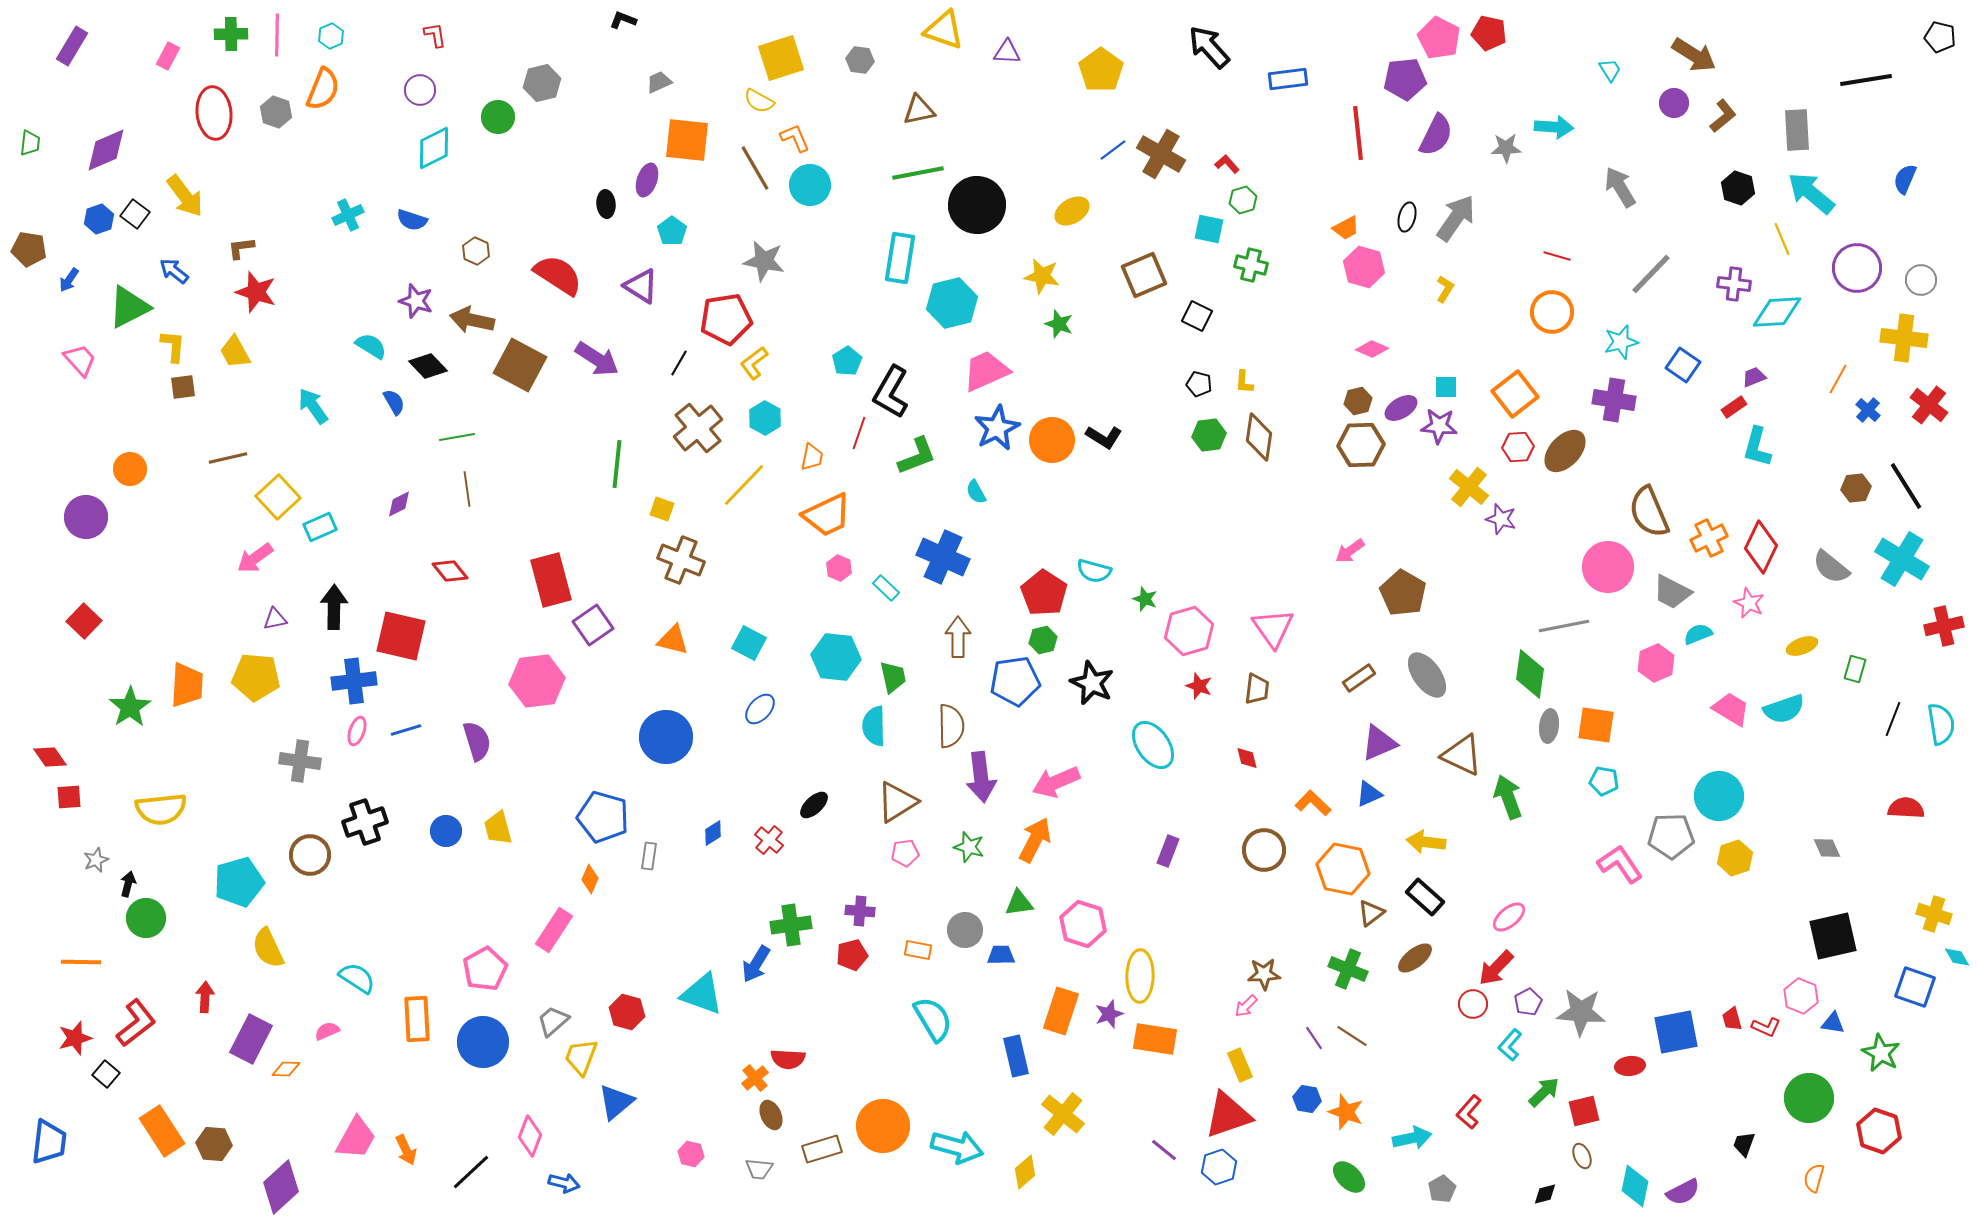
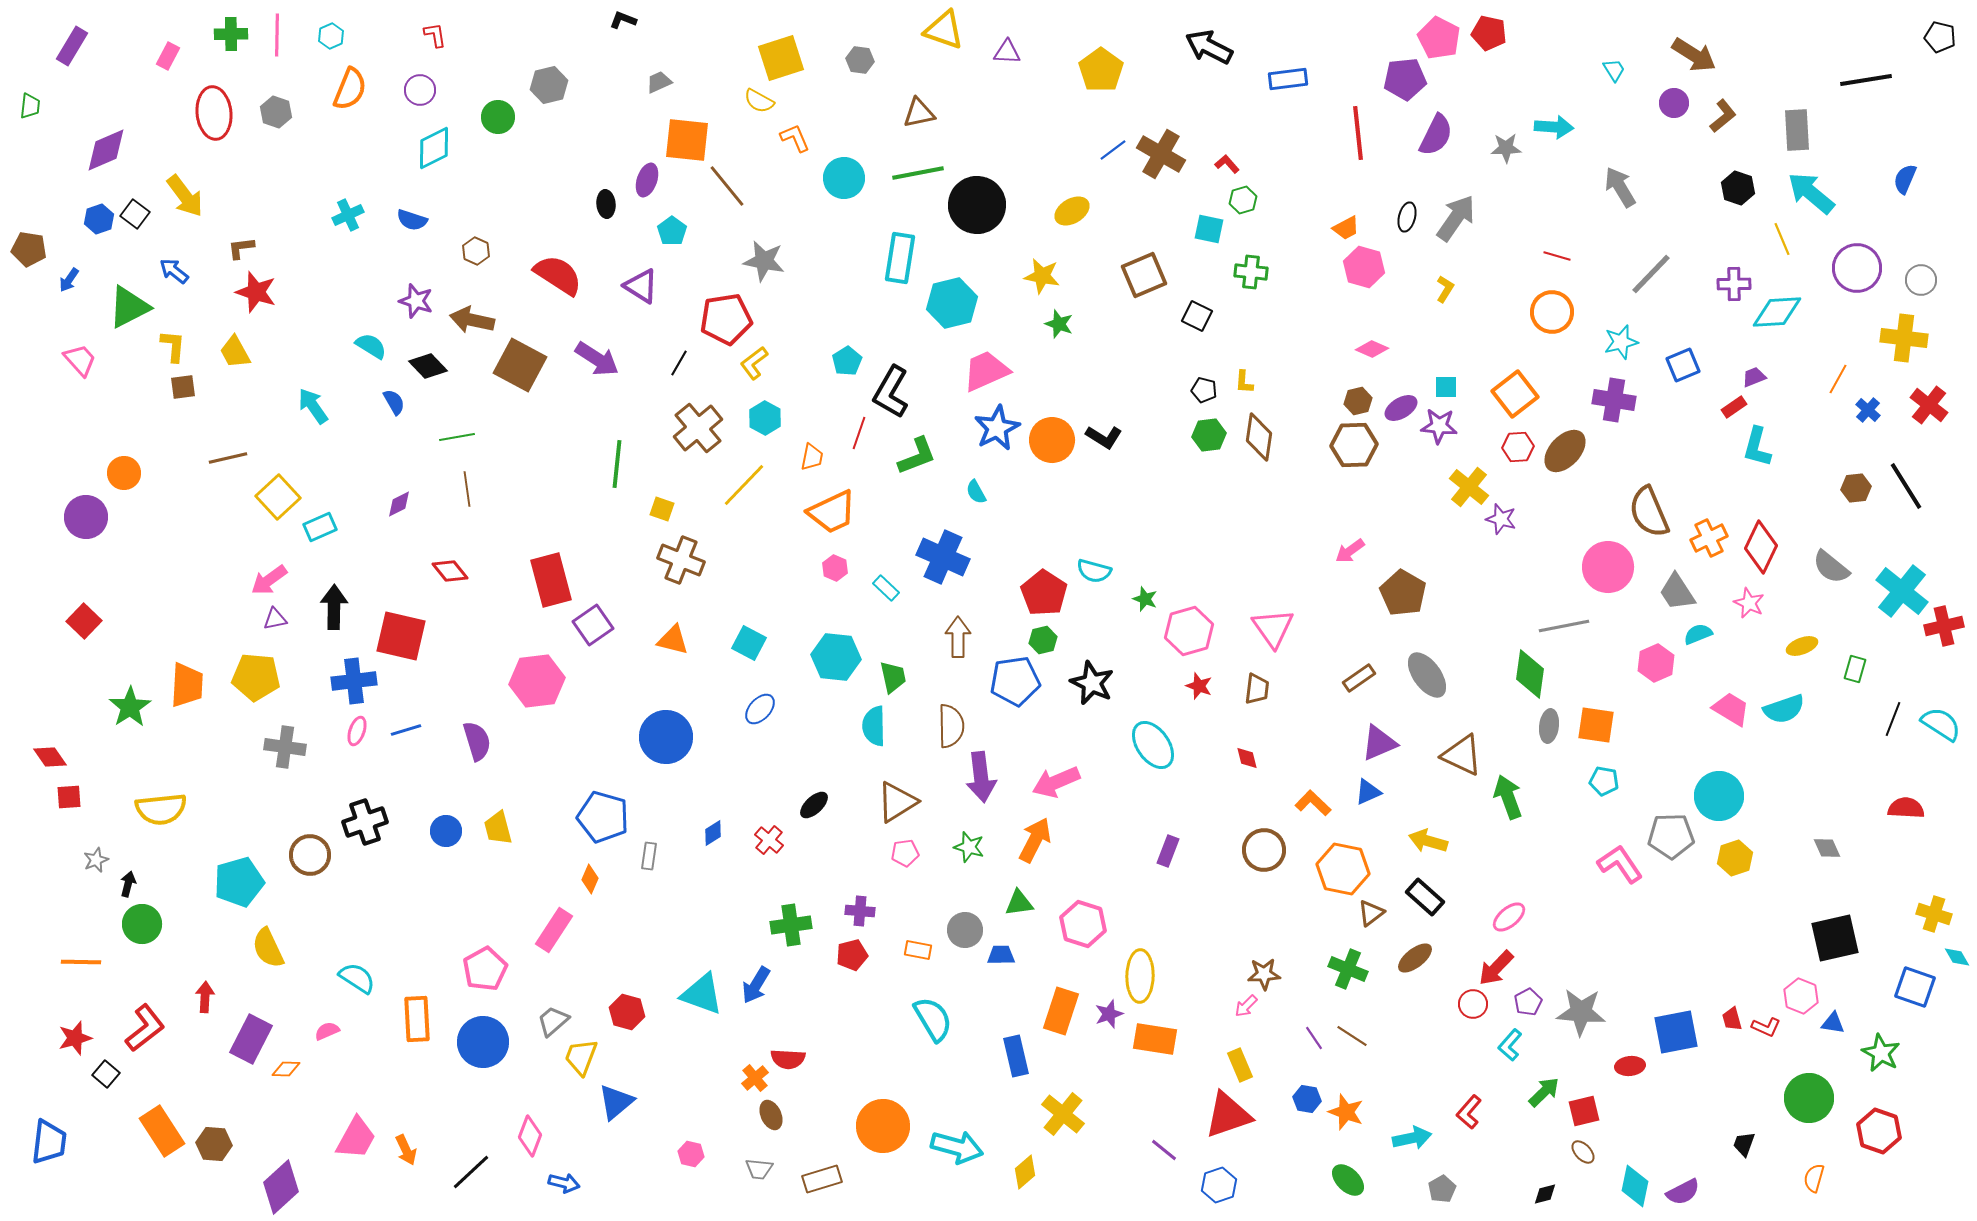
black arrow at (1209, 47): rotated 21 degrees counterclockwise
cyan trapezoid at (1610, 70): moved 4 px right
gray hexagon at (542, 83): moved 7 px right, 2 px down
orange semicircle at (323, 89): moved 27 px right
brown triangle at (919, 110): moved 3 px down
green trapezoid at (30, 143): moved 37 px up
brown line at (755, 168): moved 28 px left, 18 px down; rotated 9 degrees counterclockwise
cyan circle at (810, 185): moved 34 px right, 7 px up
green cross at (1251, 265): moved 7 px down; rotated 8 degrees counterclockwise
purple cross at (1734, 284): rotated 8 degrees counterclockwise
blue square at (1683, 365): rotated 32 degrees clockwise
black pentagon at (1199, 384): moved 5 px right, 6 px down
brown hexagon at (1361, 445): moved 7 px left
orange circle at (130, 469): moved 6 px left, 4 px down
orange trapezoid at (827, 515): moved 5 px right, 3 px up
pink arrow at (255, 558): moved 14 px right, 22 px down
cyan cross at (1902, 559): moved 32 px down; rotated 8 degrees clockwise
pink hexagon at (839, 568): moved 4 px left
gray trapezoid at (1672, 592): moved 5 px right; rotated 30 degrees clockwise
cyan semicircle at (1941, 724): rotated 48 degrees counterclockwise
gray cross at (300, 761): moved 15 px left, 14 px up
blue triangle at (1369, 794): moved 1 px left, 2 px up
yellow arrow at (1426, 842): moved 2 px right, 1 px up; rotated 9 degrees clockwise
green circle at (146, 918): moved 4 px left, 6 px down
black square at (1833, 936): moved 2 px right, 2 px down
blue arrow at (756, 964): moved 21 px down
red L-shape at (136, 1023): moved 9 px right, 5 px down
brown rectangle at (822, 1149): moved 30 px down
brown ellipse at (1582, 1156): moved 1 px right, 4 px up; rotated 20 degrees counterclockwise
blue hexagon at (1219, 1167): moved 18 px down
green ellipse at (1349, 1177): moved 1 px left, 3 px down
